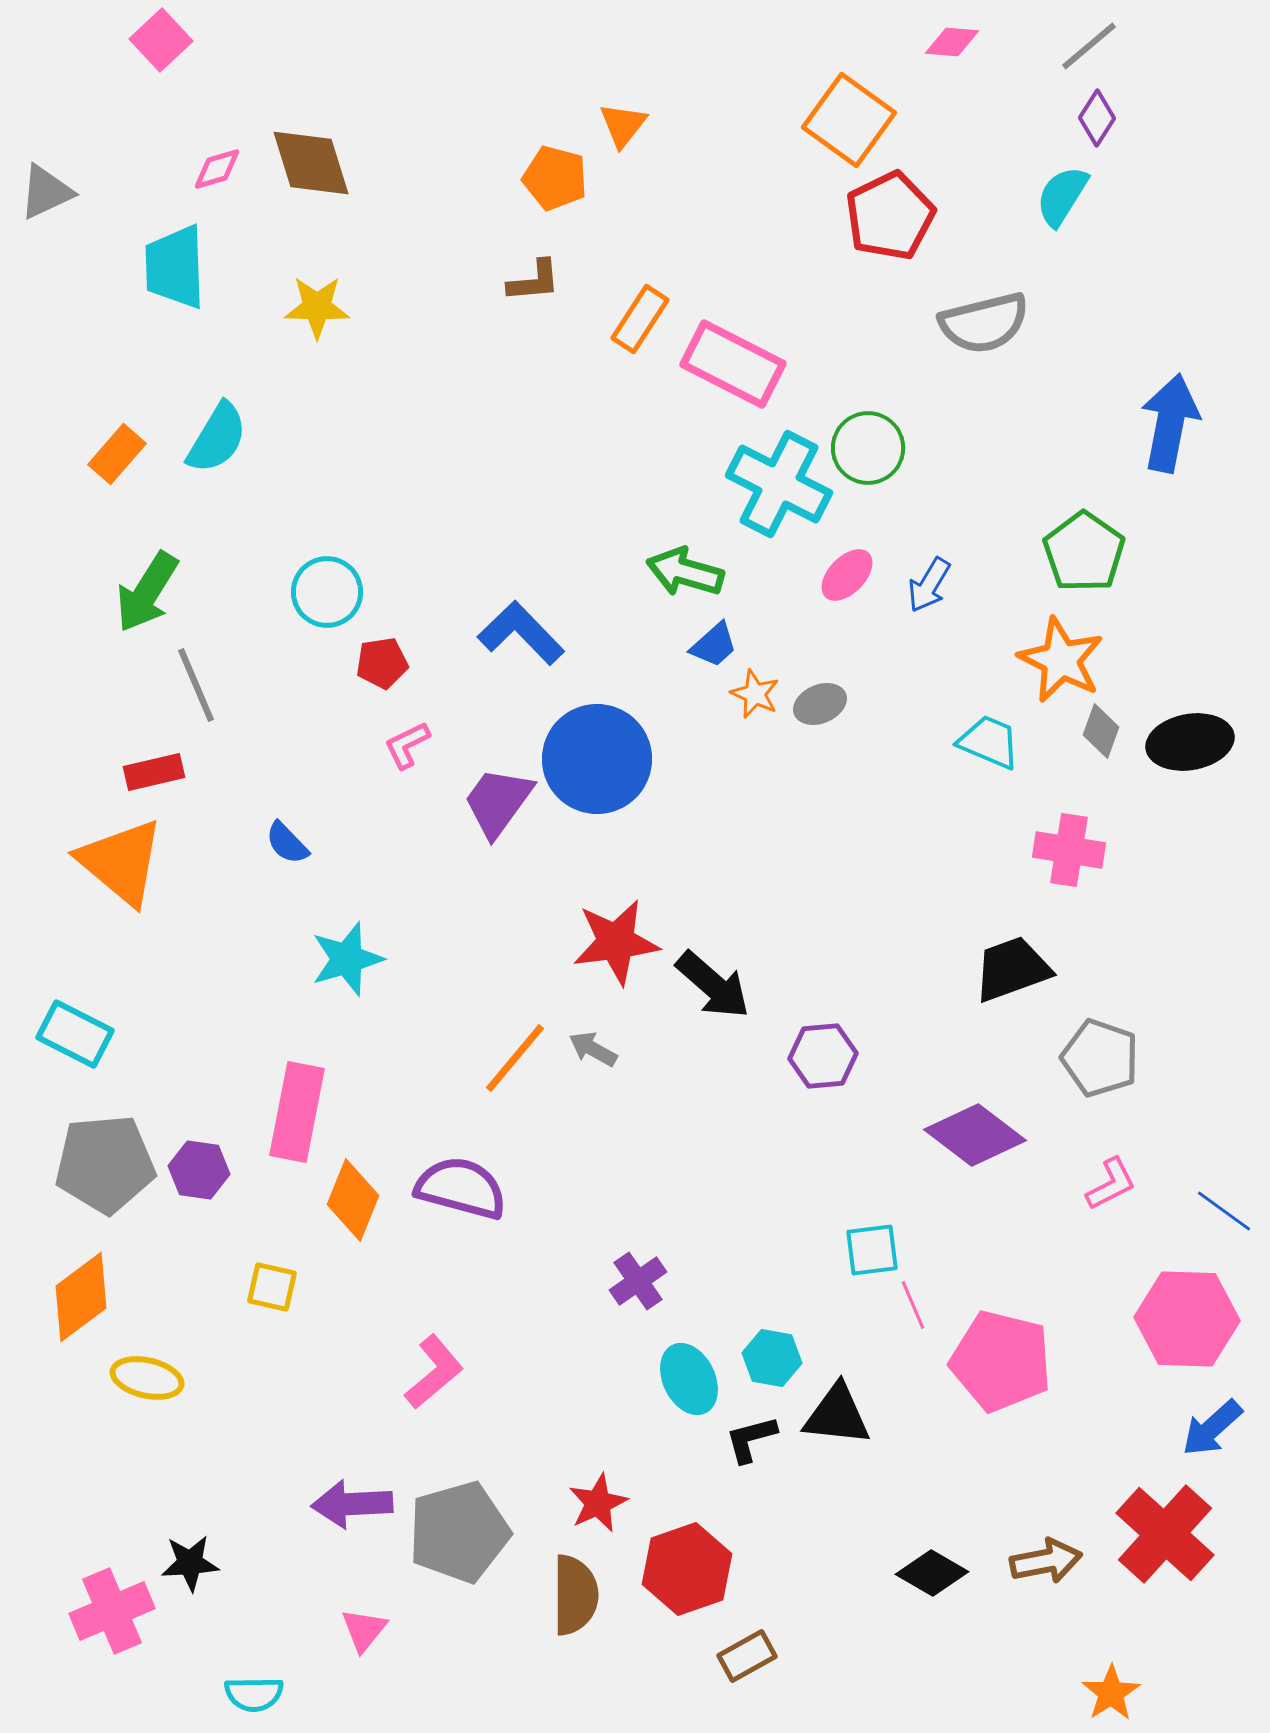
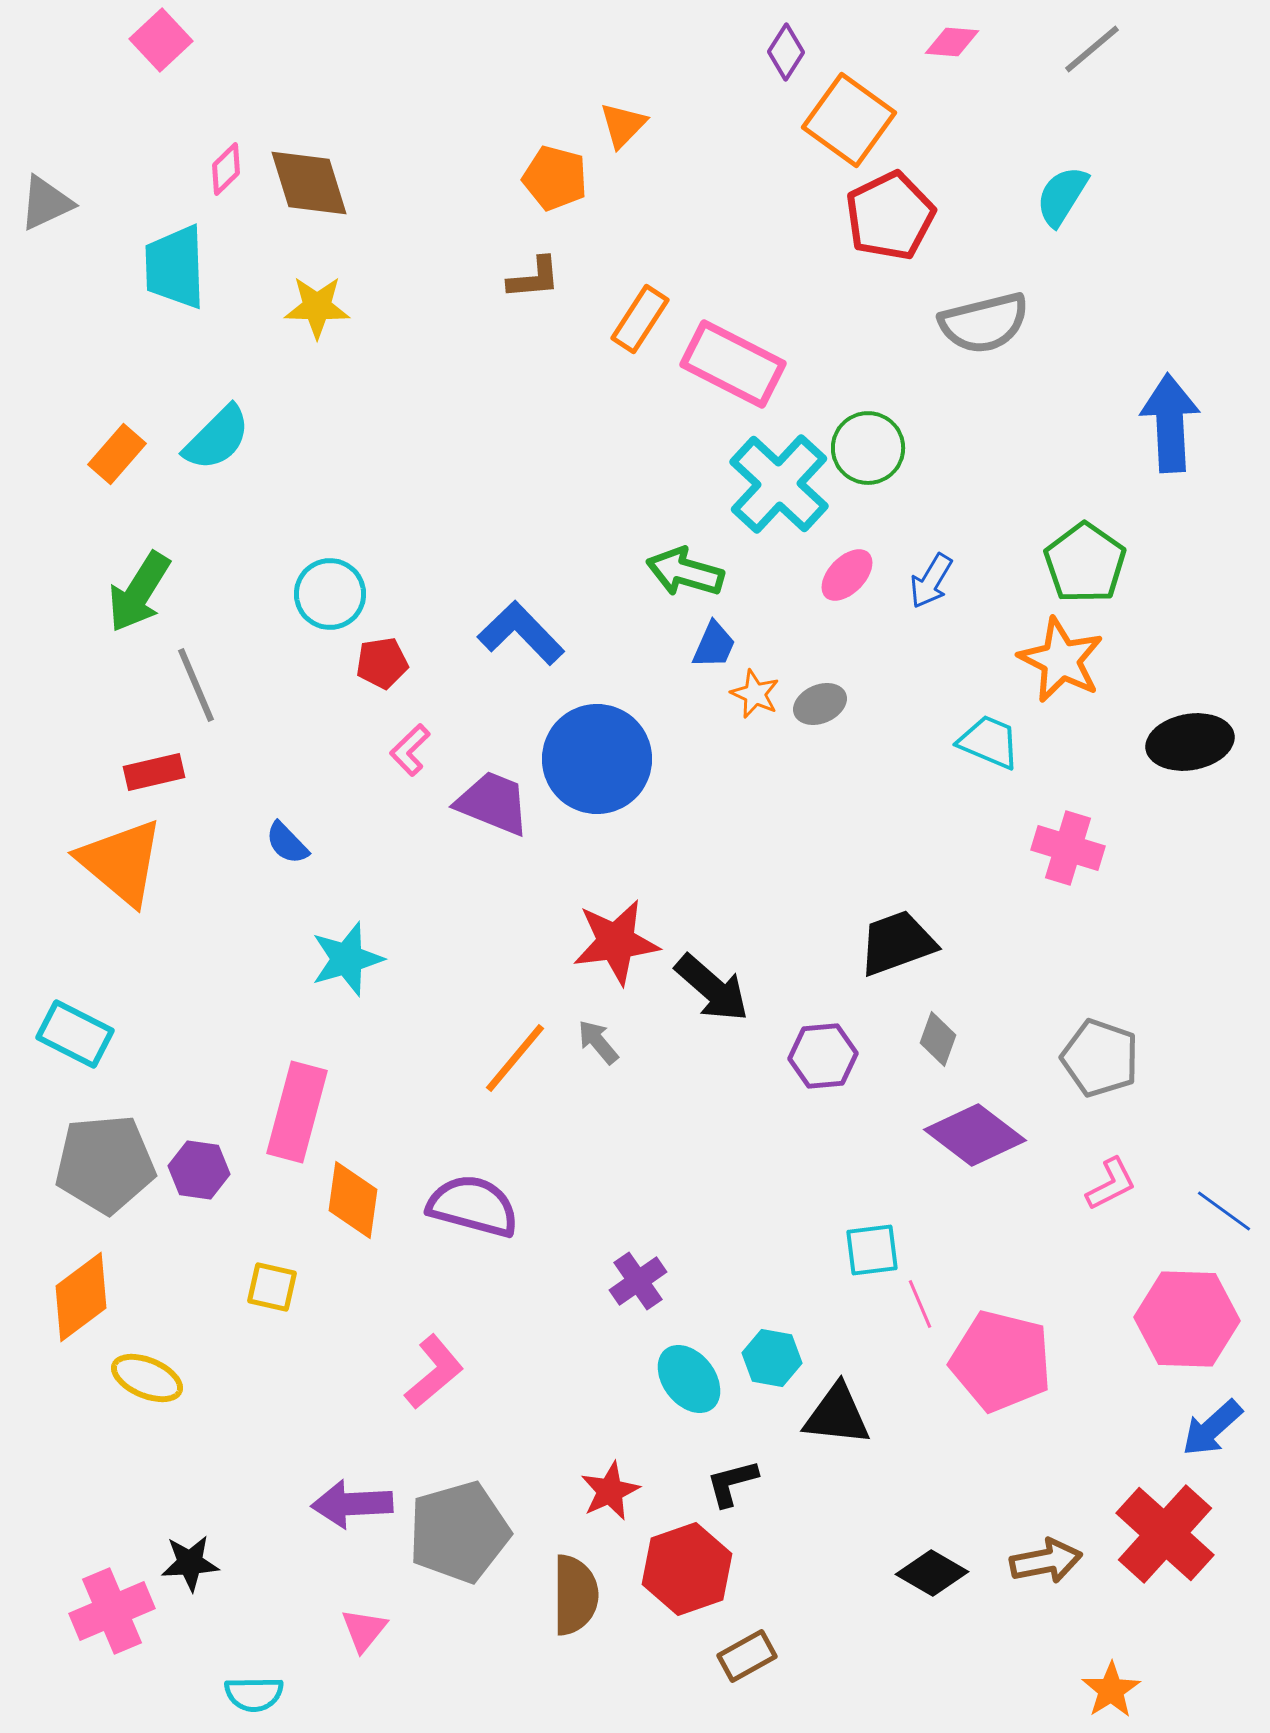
gray line at (1089, 46): moved 3 px right, 3 px down
purple diamond at (1097, 118): moved 311 px left, 66 px up
orange triangle at (623, 125): rotated 6 degrees clockwise
brown diamond at (311, 163): moved 2 px left, 20 px down
pink diamond at (217, 169): moved 9 px right; rotated 28 degrees counterclockwise
gray triangle at (46, 192): moved 11 px down
brown L-shape at (534, 281): moved 3 px up
blue arrow at (1170, 423): rotated 14 degrees counterclockwise
cyan semicircle at (217, 438): rotated 14 degrees clockwise
cyan cross at (779, 484): rotated 16 degrees clockwise
green pentagon at (1084, 552): moved 1 px right, 11 px down
blue arrow at (929, 585): moved 2 px right, 4 px up
green arrow at (147, 592): moved 8 px left
cyan circle at (327, 592): moved 3 px right, 2 px down
blue trapezoid at (714, 645): rotated 24 degrees counterclockwise
gray diamond at (1101, 731): moved 163 px left, 308 px down
pink L-shape at (407, 745): moved 3 px right, 5 px down; rotated 18 degrees counterclockwise
purple trapezoid at (498, 802): moved 5 px left, 1 px down; rotated 76 degrees clockwise
pink cross at (1069, 850): moved 1 px left, 2 px up; rotated 8 degrees clockwise
black trapezoid at (1012, 969): moved 115 px left, 26 px up
black arrow at (713, 985): moved 1 px left, 3 px down
gray arrow at (593, 1049): moved 5 px right, 7 px up; rotated 21 degrees clockwise
pink rectangle at (297, 1112): rotated 4 degrees clockwise
purple semicircle at (461, 1188): moved 12 px right, 18 px down
orange diamond at (353, 1200): rotated 14 degrees counterclockwise
pink line at (913, 1305): moved 7 px right, 1 px up
yellow ellipse at (147, 1378): rotated 10 degrees clockwise
cyan ellipse at (689, 1379): rotated 12 degrees counterclockwise
black L-shape at (751, 1439): moved 19 px left, 44 px down
red star at (598, 1503): moved 12 px right, 12 px up
orange star at (1111, 1693): moved 3 px up
